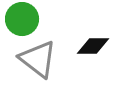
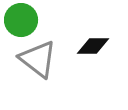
green circle: moved 1 px left, 1 px down
